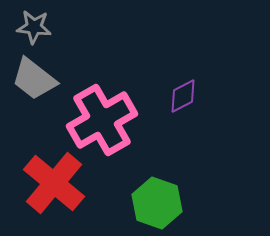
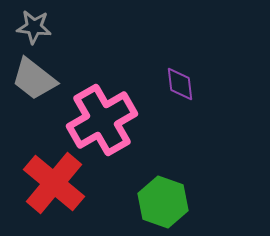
purple diamond: moved 3 px left, 12 px up; rotated 69 degrees counterclockwise
green hexagon: moved 6 px right, 1 px up
